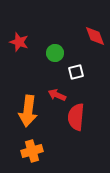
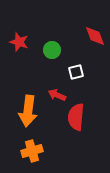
green circle: moved 3 px left, 3 px up
